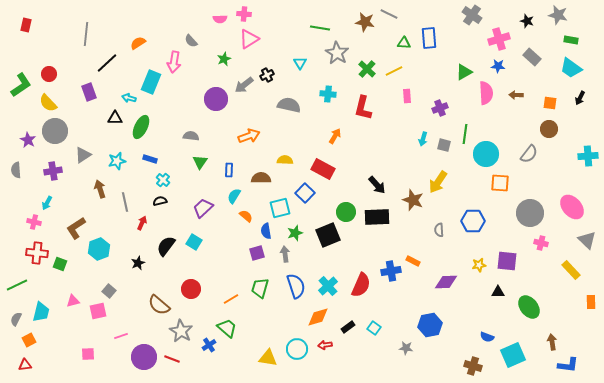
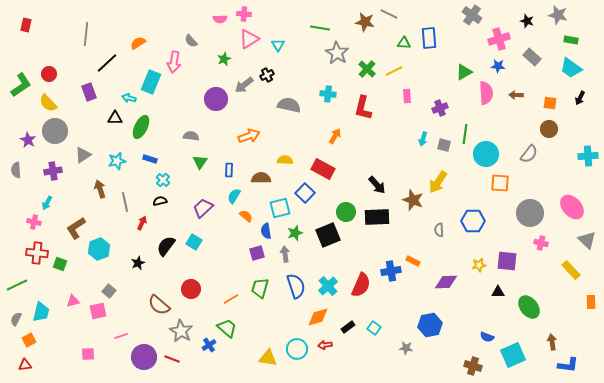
cyan triangle at (300, 63): moved 22 px left, 18 px up
